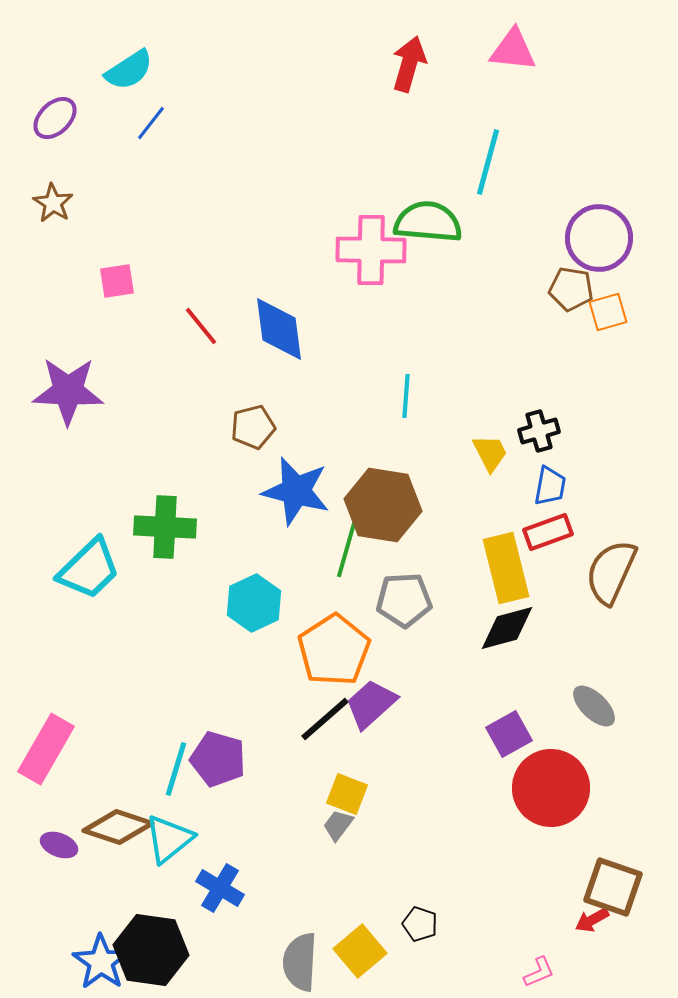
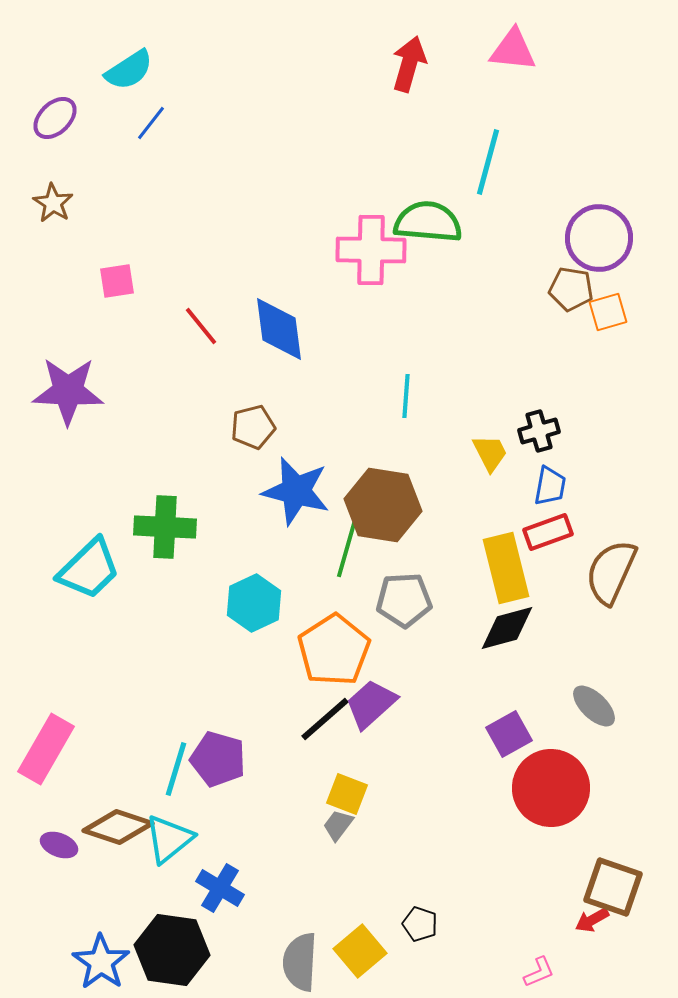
black hexagon at (151, 950): moved 21 px right
